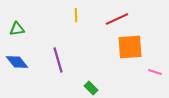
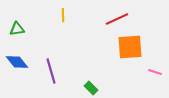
yellow line: moved 13 px left
purple line: moved 7 px left, 11 px down
